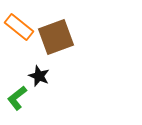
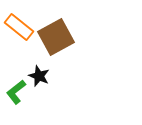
brown square: rotated 9 degrees counterclockwise
green L-shape: moved 1 px left, 6 px up
